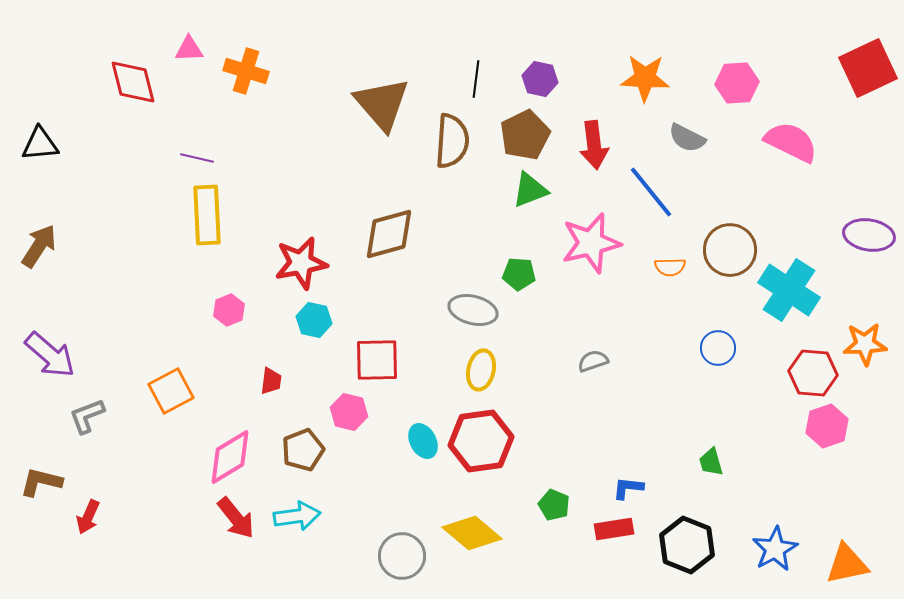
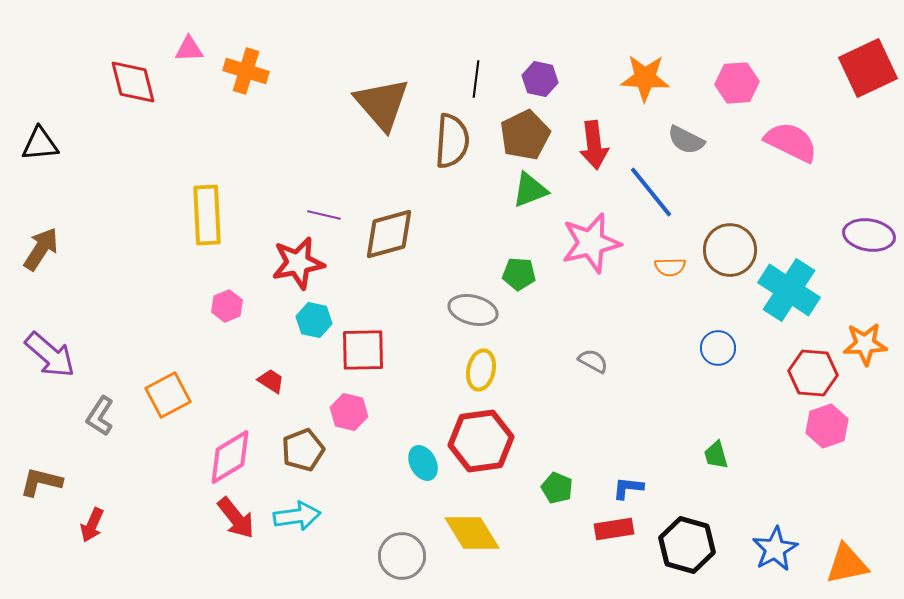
gray semicircle at (687, 138): moved 1 px left, 2 px down
purple line at (197, 158): moved 127 px right, 57 px down
brown arrow at (39, 246): moved 2 px right, 3 px down
red star at (301, 263): moved 3 px left
pink hexagon at (229, 310): moved 2 px left, 4 px up
red square at (377, 360): moved 14 px left, 10 px up
gray semicircle at (593, 361): rotated 48 degrees clockwise
red trapezoid at (271, 381): rotated 64 degrees counterclockwise
orange square at (171, 391): moved 3 px left, 4 px down
gray L-shape at (87, 416): moved 13 px right; rotated 36 degrees counterclockwise
cyan ellipse at (423, 441): moved 22 px down
green trapezoid at (711, 462): moved 5 px right, 7 px up
green pentagon at (554, 505): moved 3 px right, 17 px up
red arrow at (88, 517): moved 4 px right, 8 px down
yellow diamond at (472, 533): rotated 18 degrees clockwise
black hexagon at (687, 545): rotated 6 degrees counterclockwise
